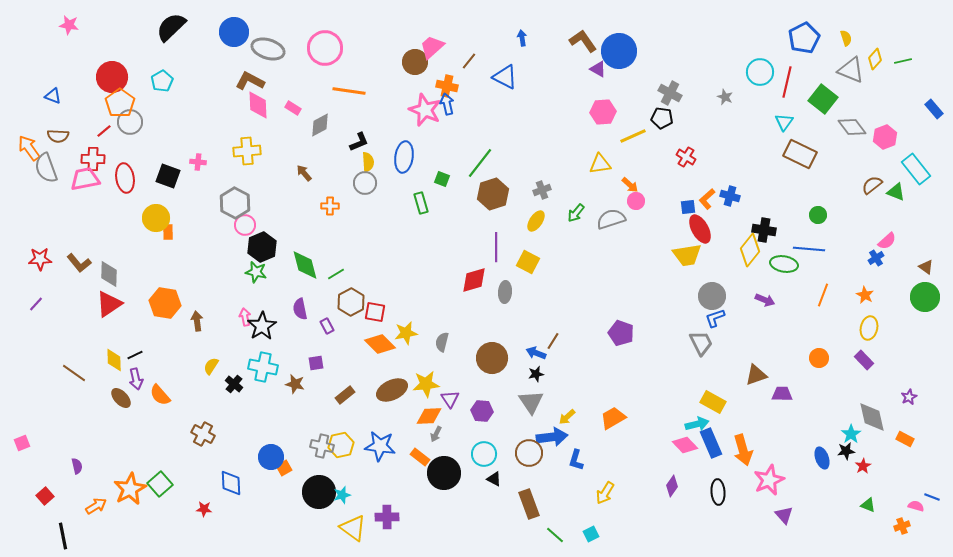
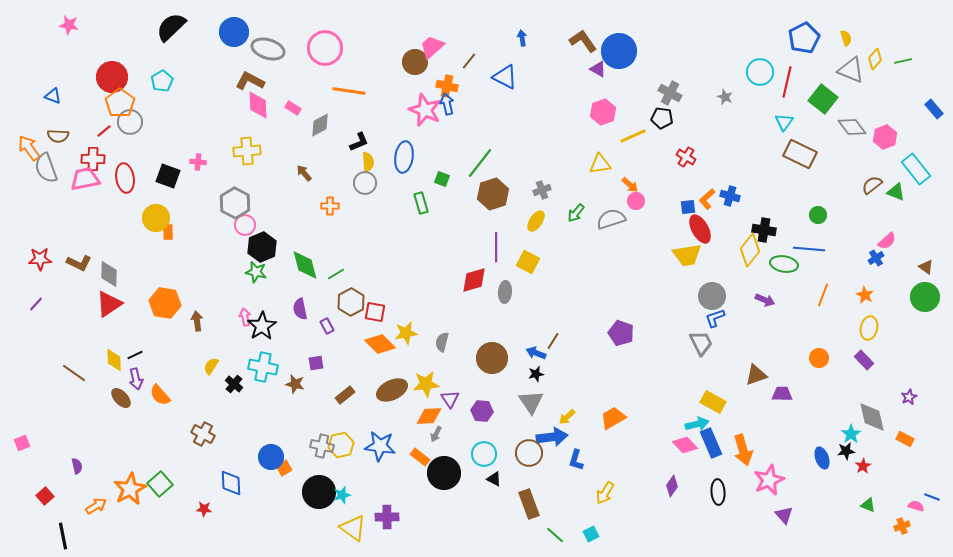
pink hexagon at (603, 112): rotated 15 degrees counterclockwise
brown L-shape at (79, 263): rotated 25 degrees counterclockwise
